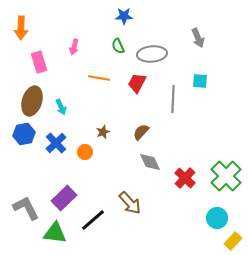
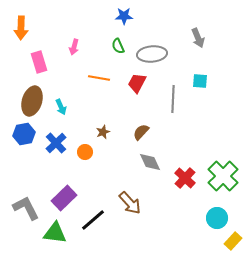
green cross: moved 3 px left
